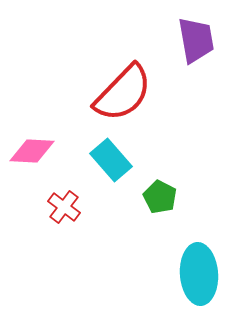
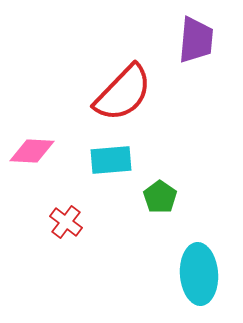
purple trapezoid: rotated 15 degrees clockwise
cyan rectangle: rotated 54 degrees counterclockwise
green pentagon: rotated 8 degrees clockwise
red cross: moved 2 px right, 15 px down
